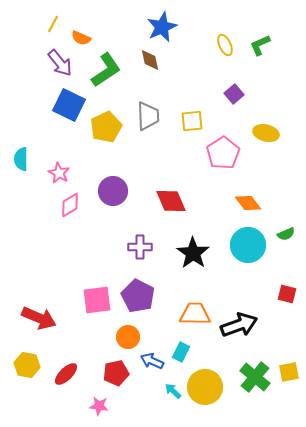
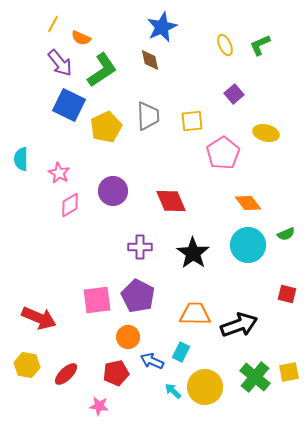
green L-shape at (106, 70): moved 4 px left
